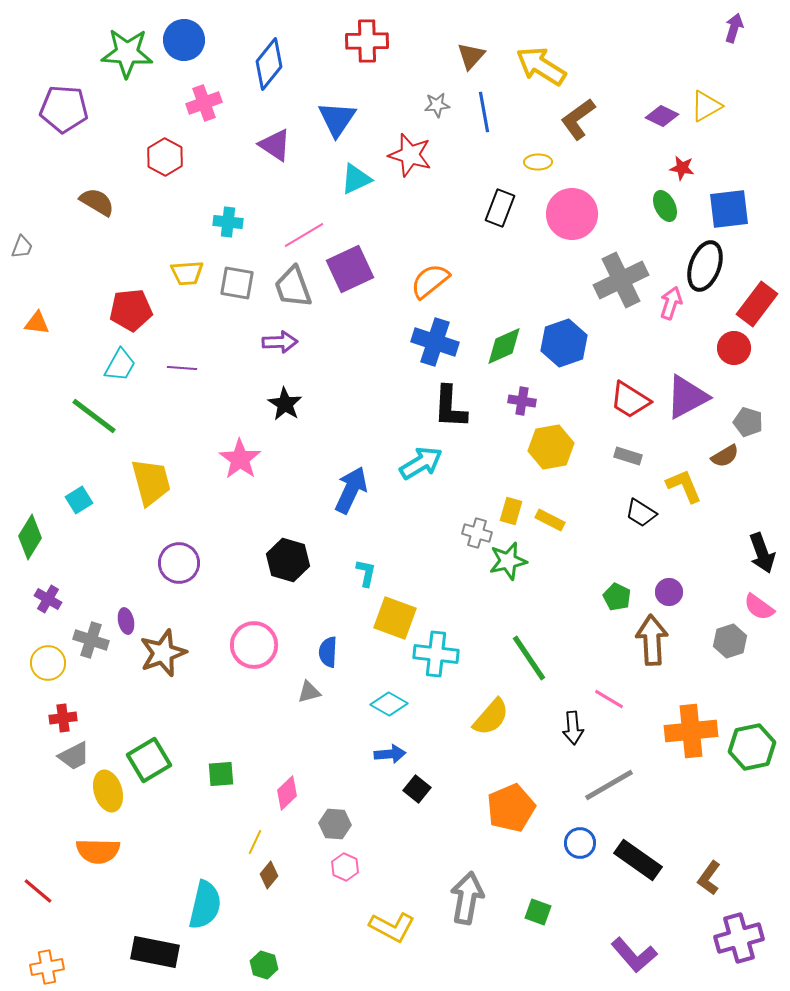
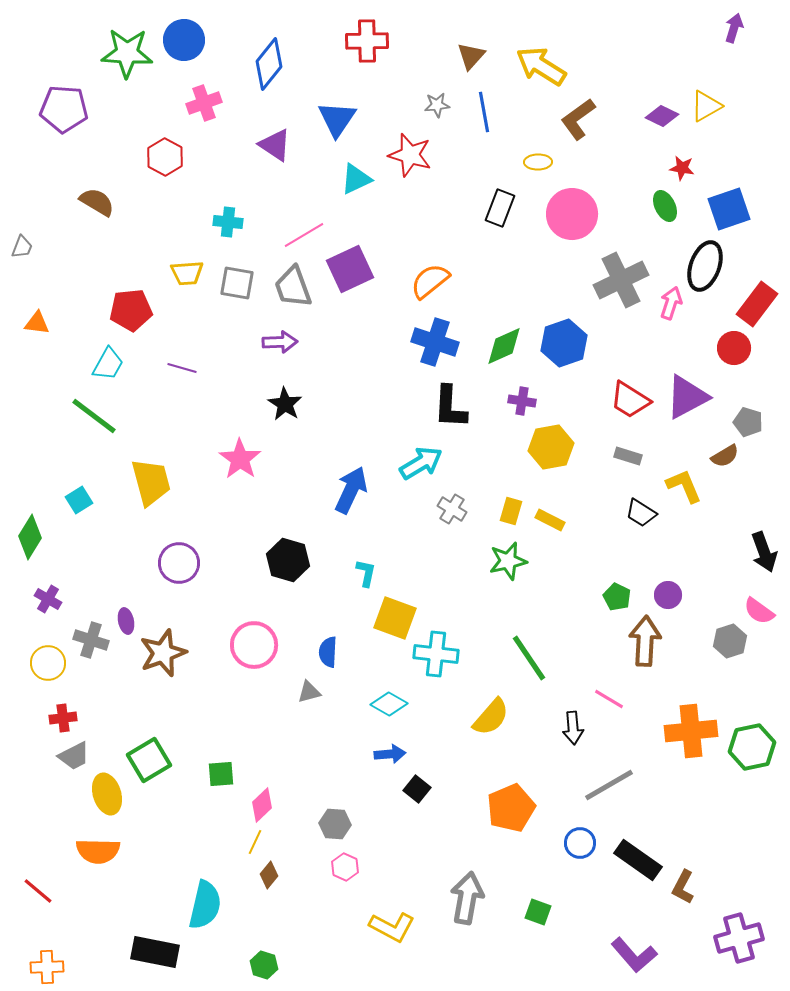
blue square at (729, 209): rotated 12 degrees counterclockwise
cyan trapezoid at (120, 365): moved 12 px left, 1 px up
purple line at (182, 368): rotated 12 degrees clockwise
gray cross at (477, 533): moved 25 px left, 24 px up; rotated 16 degrees clockwise
black arrow at (762, 553): moved 2 px right, 1 px up
purple circle at (669, 592): moved 1 px left, 3 px down
pink semicircle at (759, 607): moved 4 px down
brown arrow at (652, 640): moved 7 px left, 1 px down; rotated 6 degrees clockwise
yellow ellipse at (108, 791): moved 1 px left, 3 px down
pink diamond at (287, 793): moved 25 px left, 12 px down
brown L-shape at (709, 878): moved 26 px left, 9 px down; rotated 8 degrees counterclockwise
orange cross at (47, 967): rotated 8 degrees clockwise
